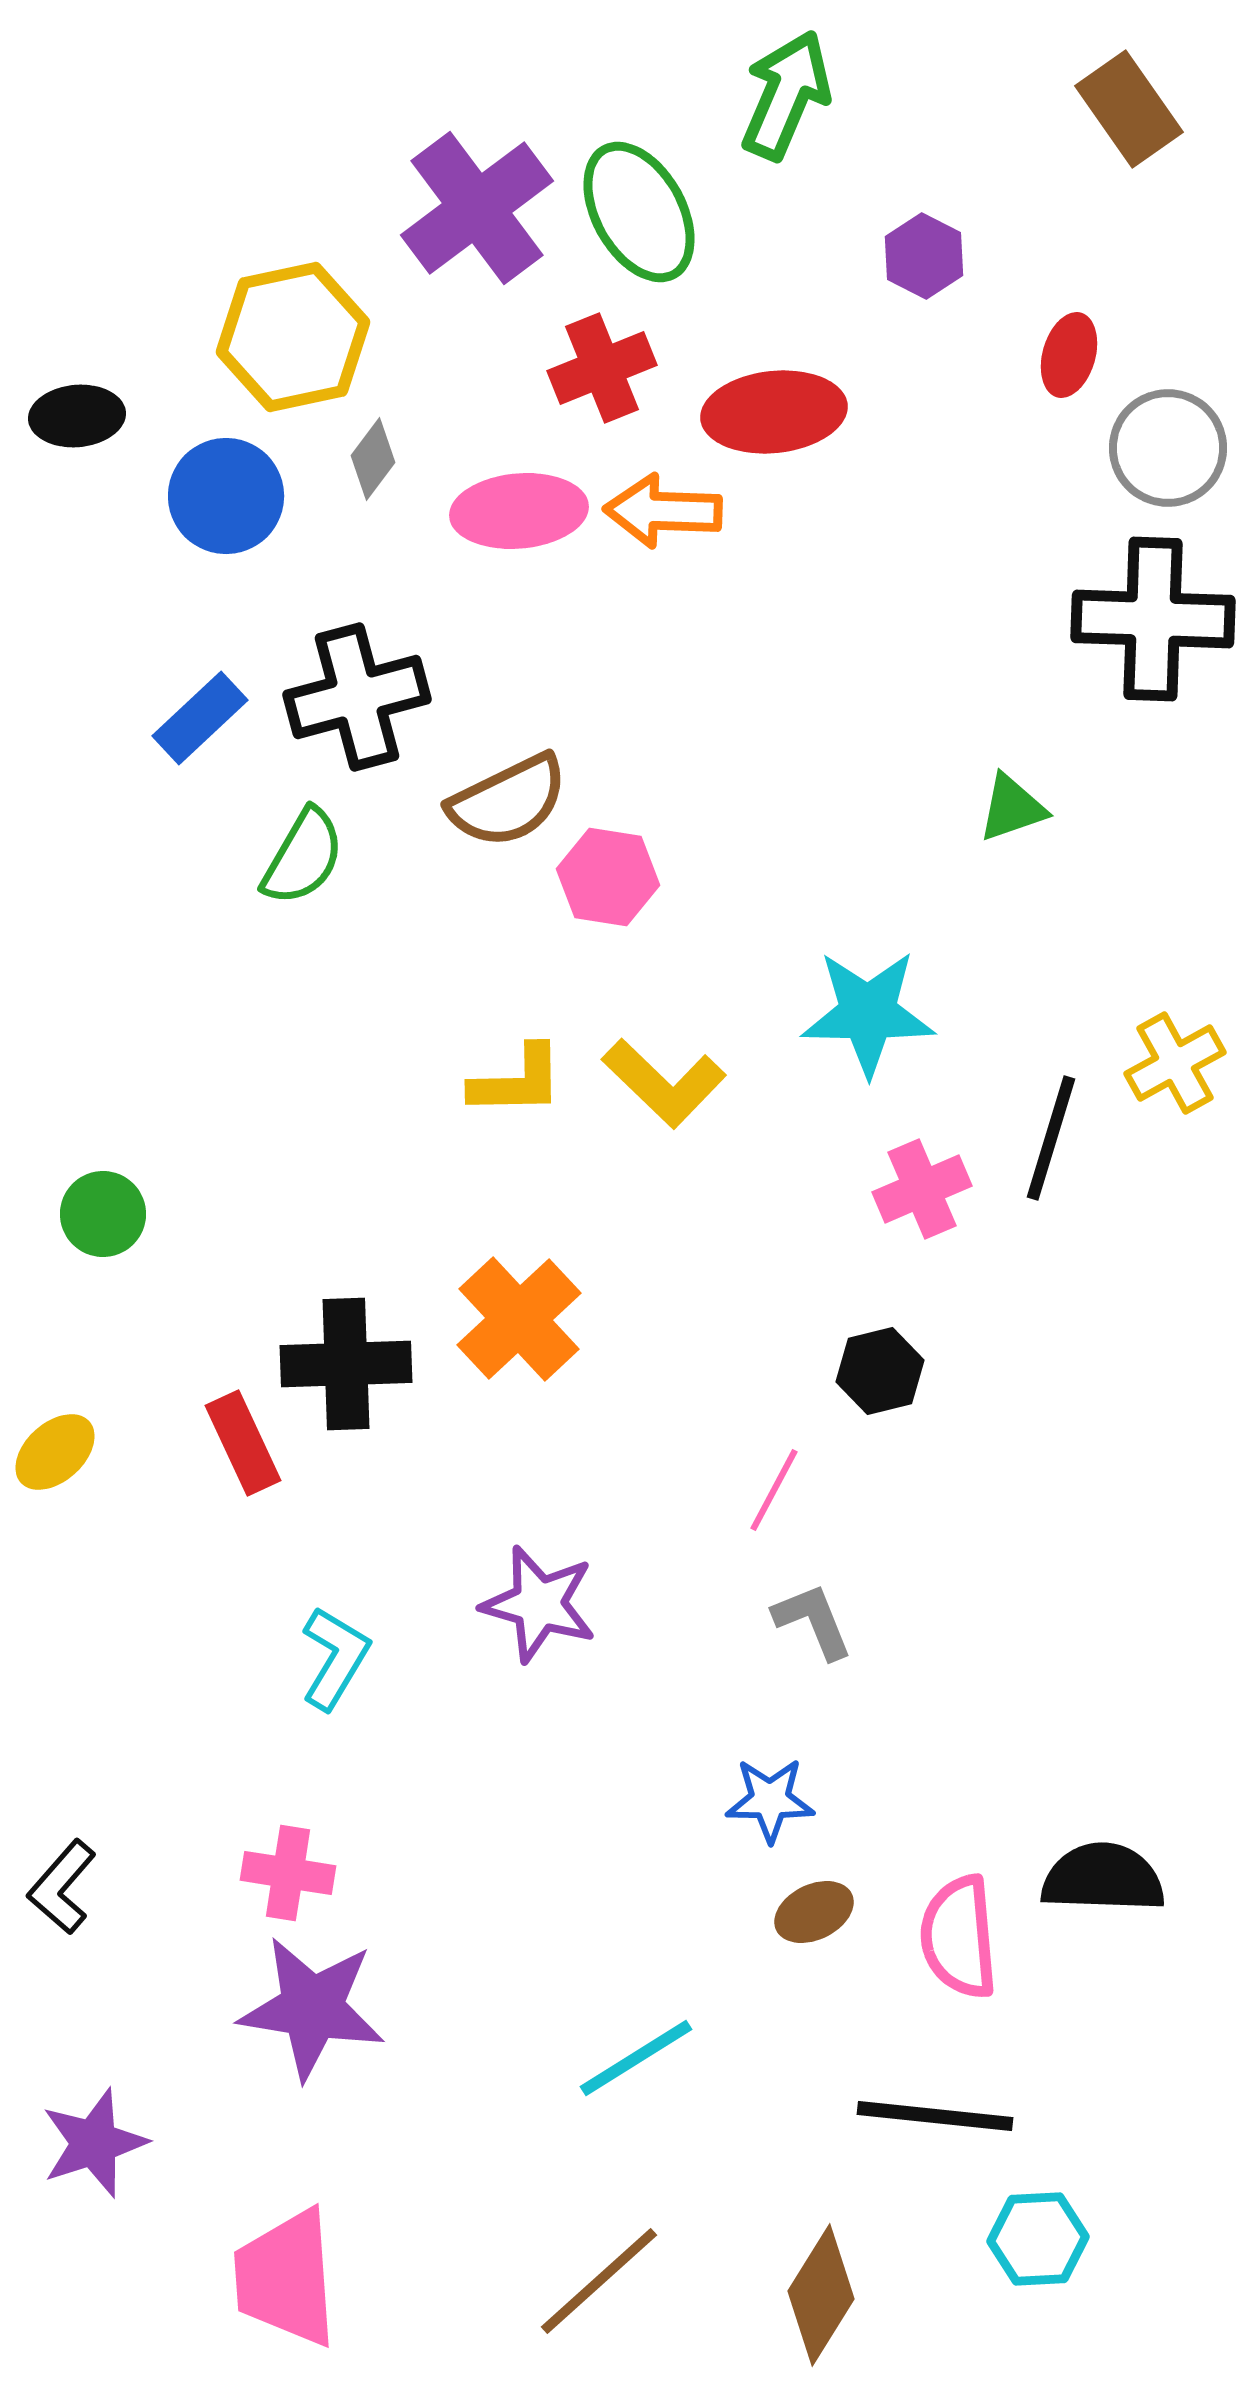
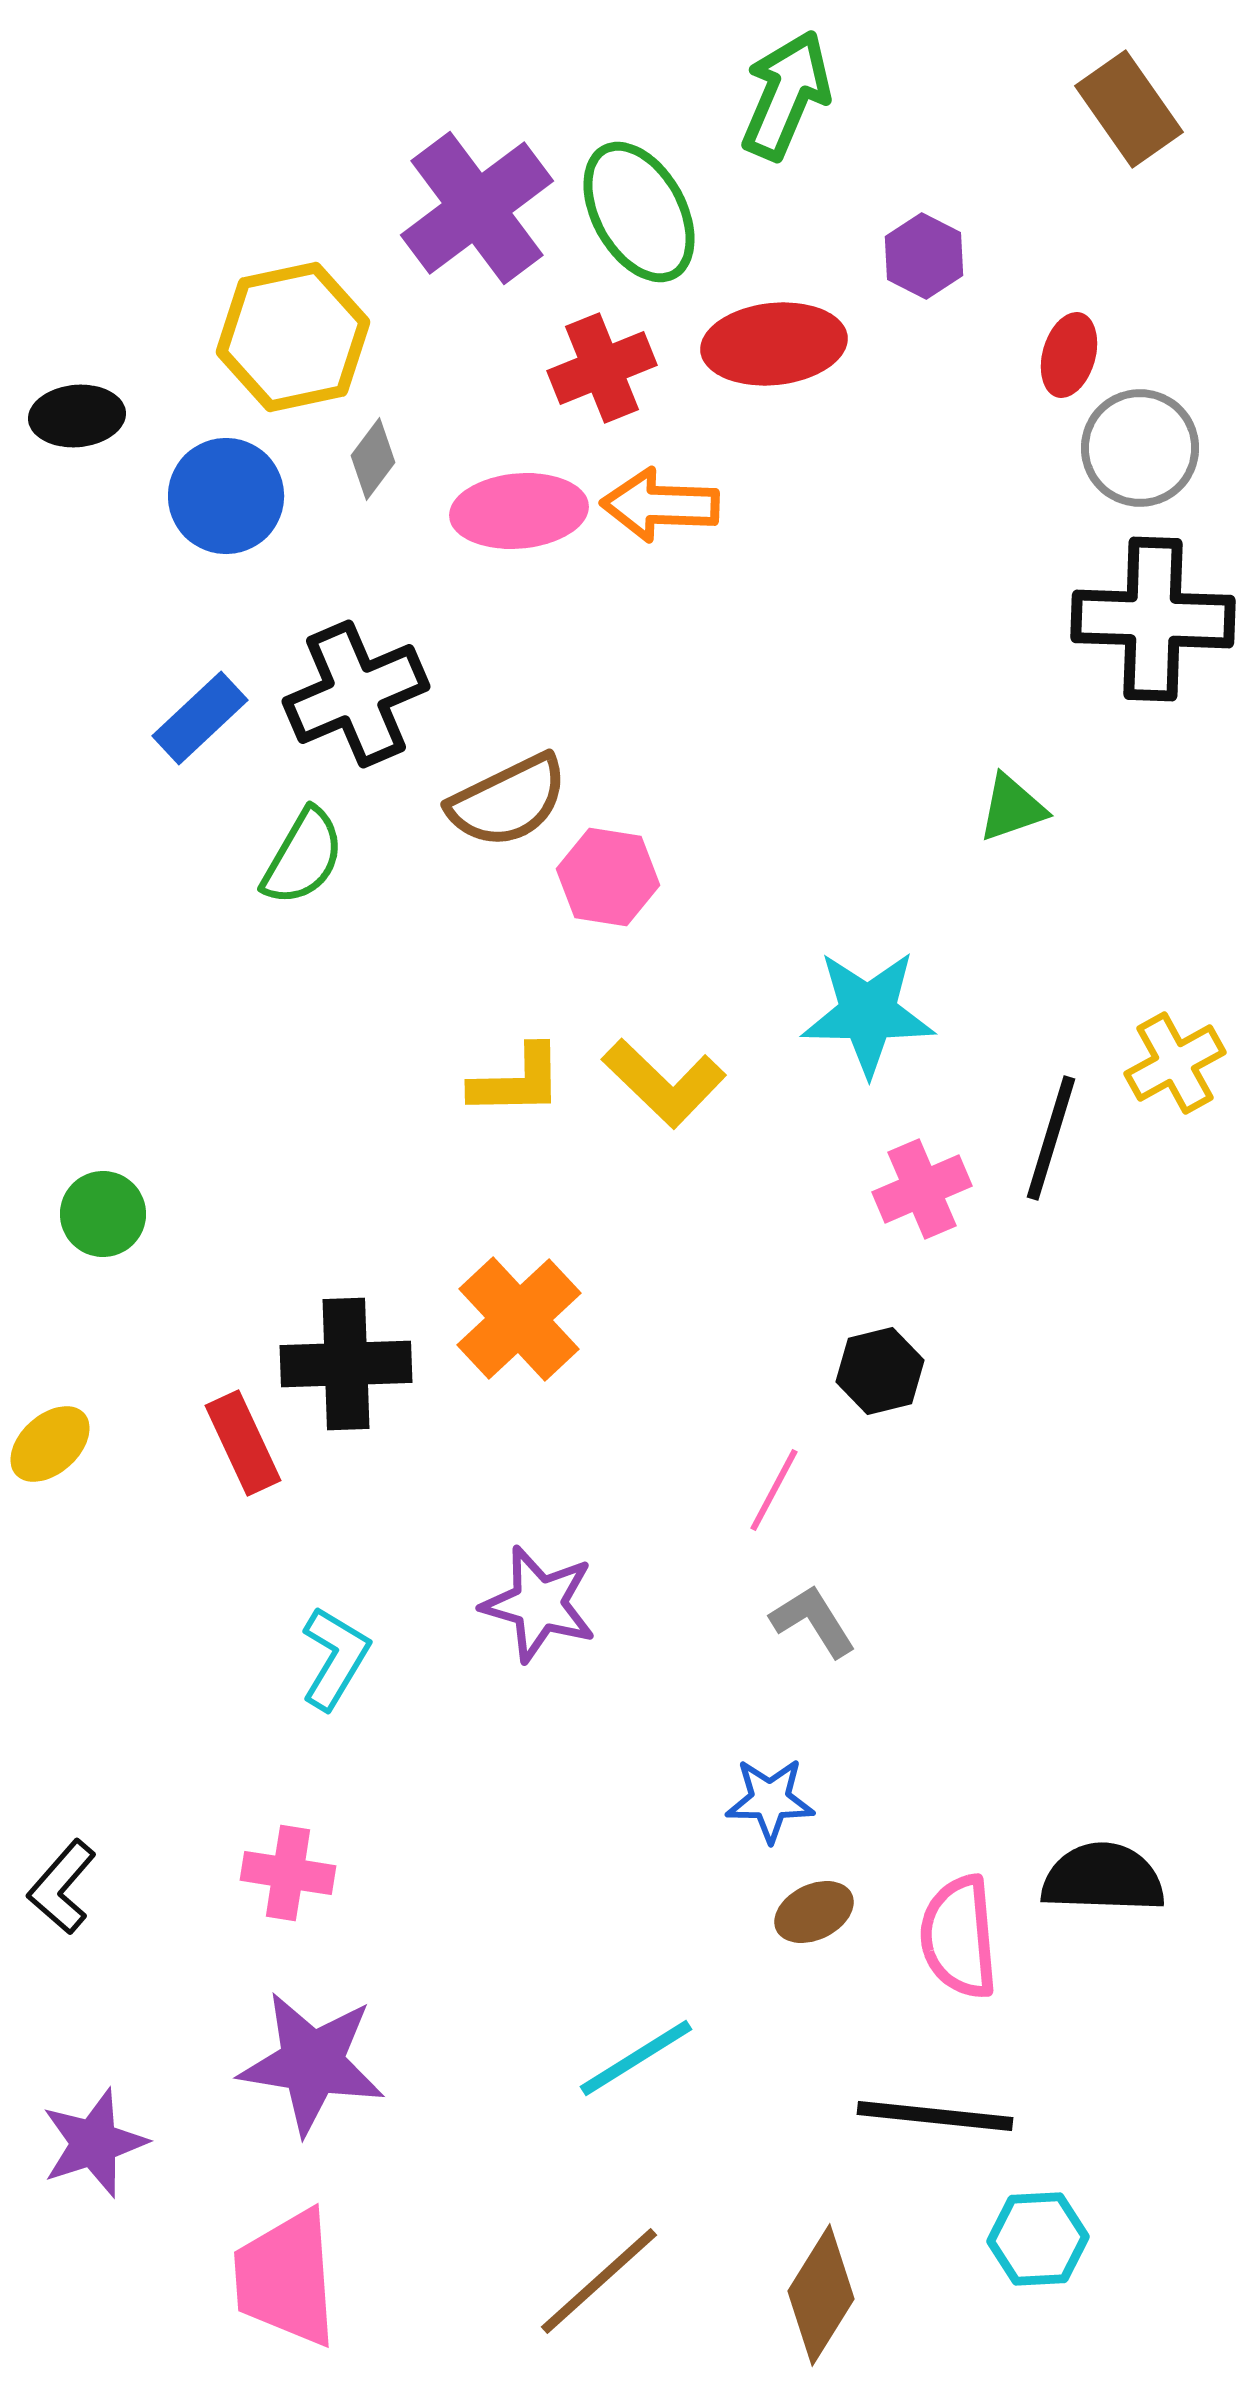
red ellipse at (774, 412): moved 68 px up
gray circle at (1168, 448): moved 28 px left
orange arrow at (663, 511): moved 3 px left, 6 px up
black cross at (357, 697): moved 1 px left, 3 px up; rotated 8 degrees counterclockwise
yellow ellipse at (55, 1452): moved 5 px left, 8 px up
gray L-shape at (813, 1621): rotated 10 degrees counterclockwise
purple star at (312, 2008): moved 55 px down
